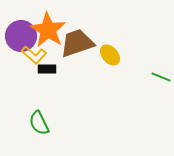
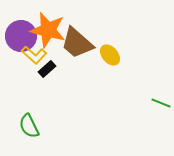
orange star: rotated 18 degrees counterclockwise
brown trapezoid: rotated 120 degrees counterclockwise
black rectangle: rotated 42 degrees counterclockwise
green line: moved 26 px down
green semicircle: moved 10 px left, 3 px down
